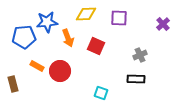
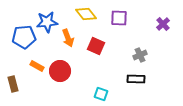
yellow diamond: rotated 55 degrees clockwise
cyan square: moved 1 px down
